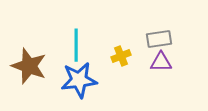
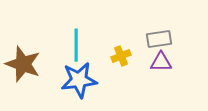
brown star: moved 6 px left, 2 px up
